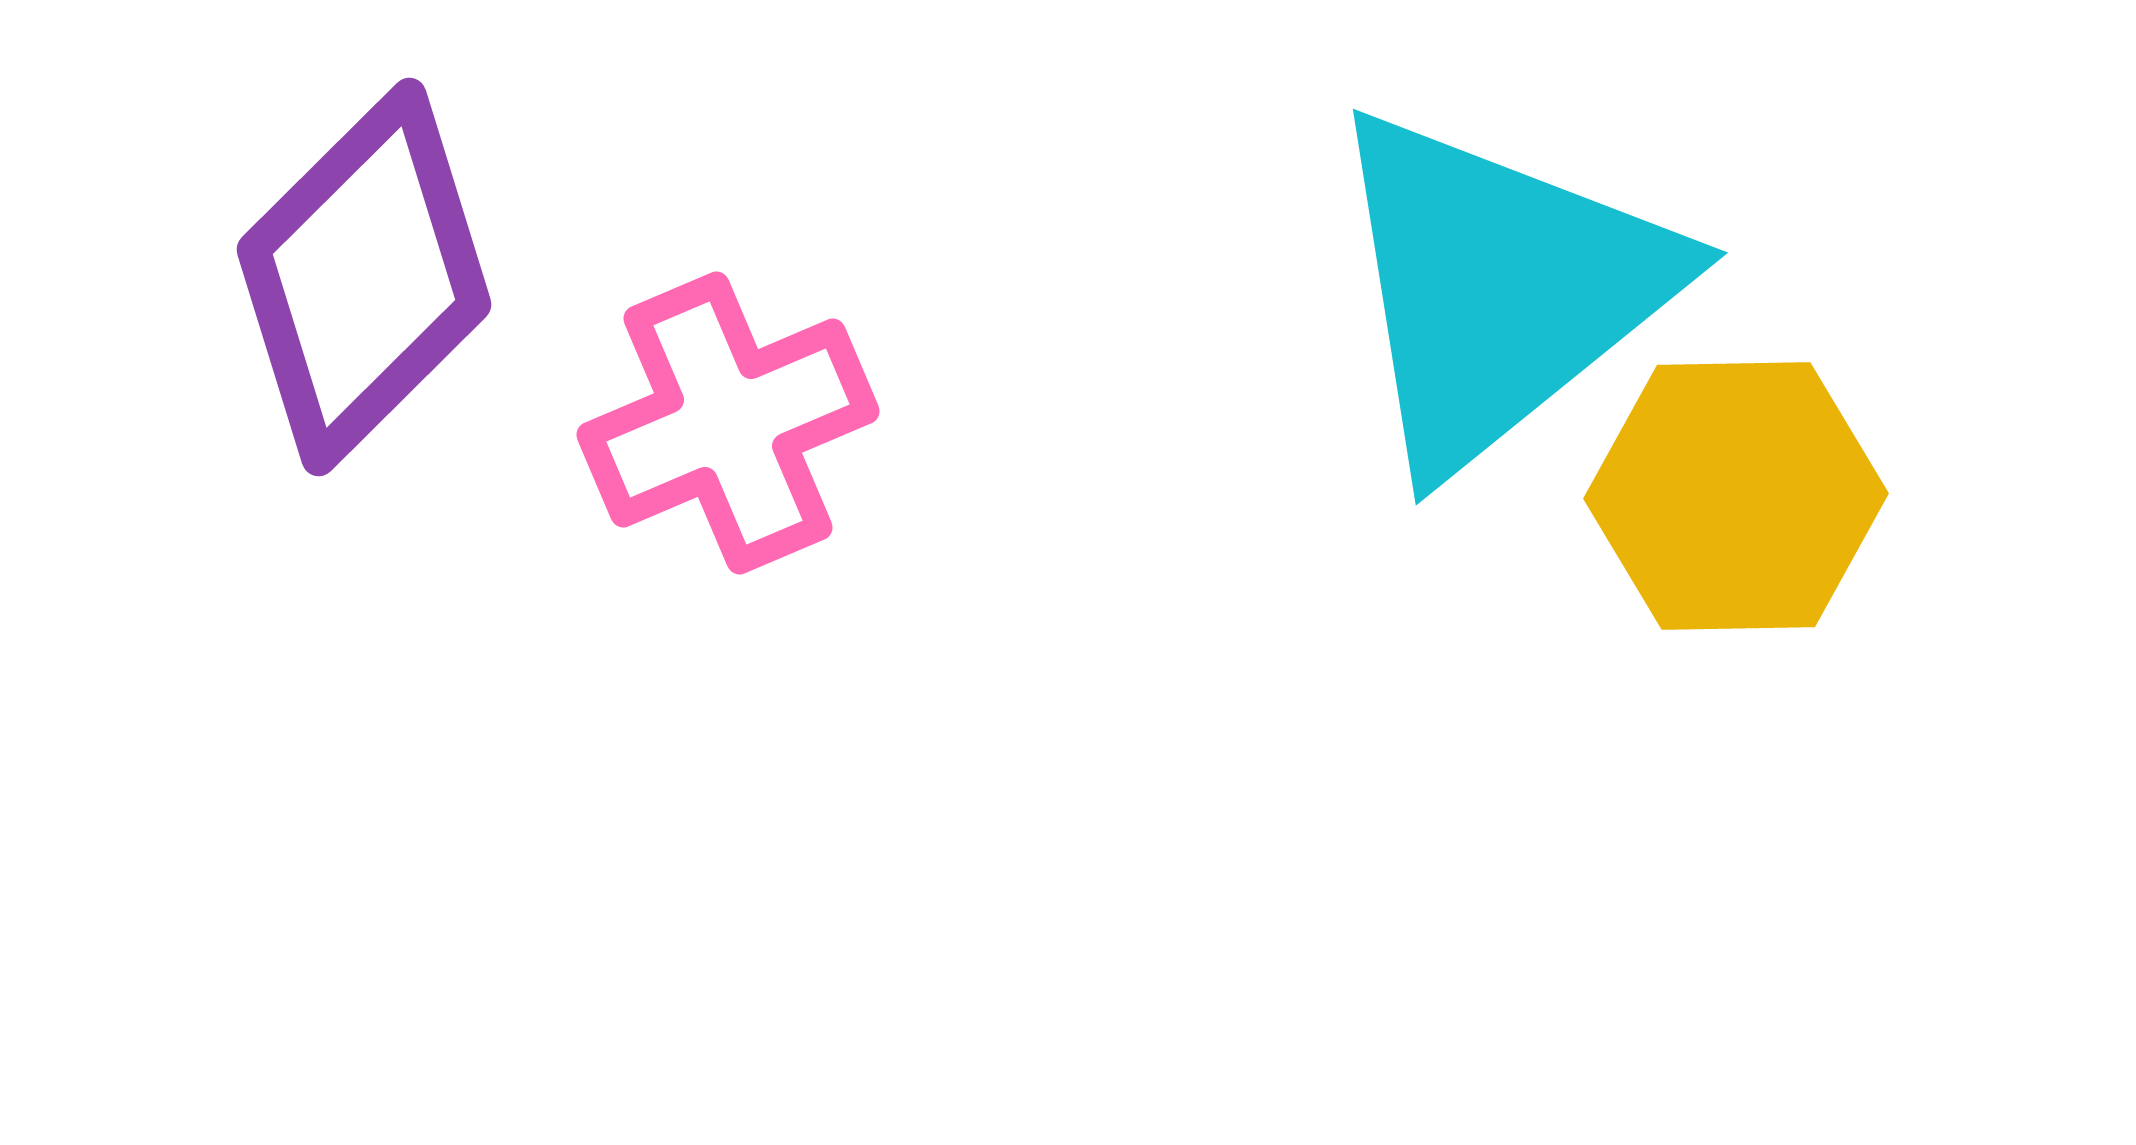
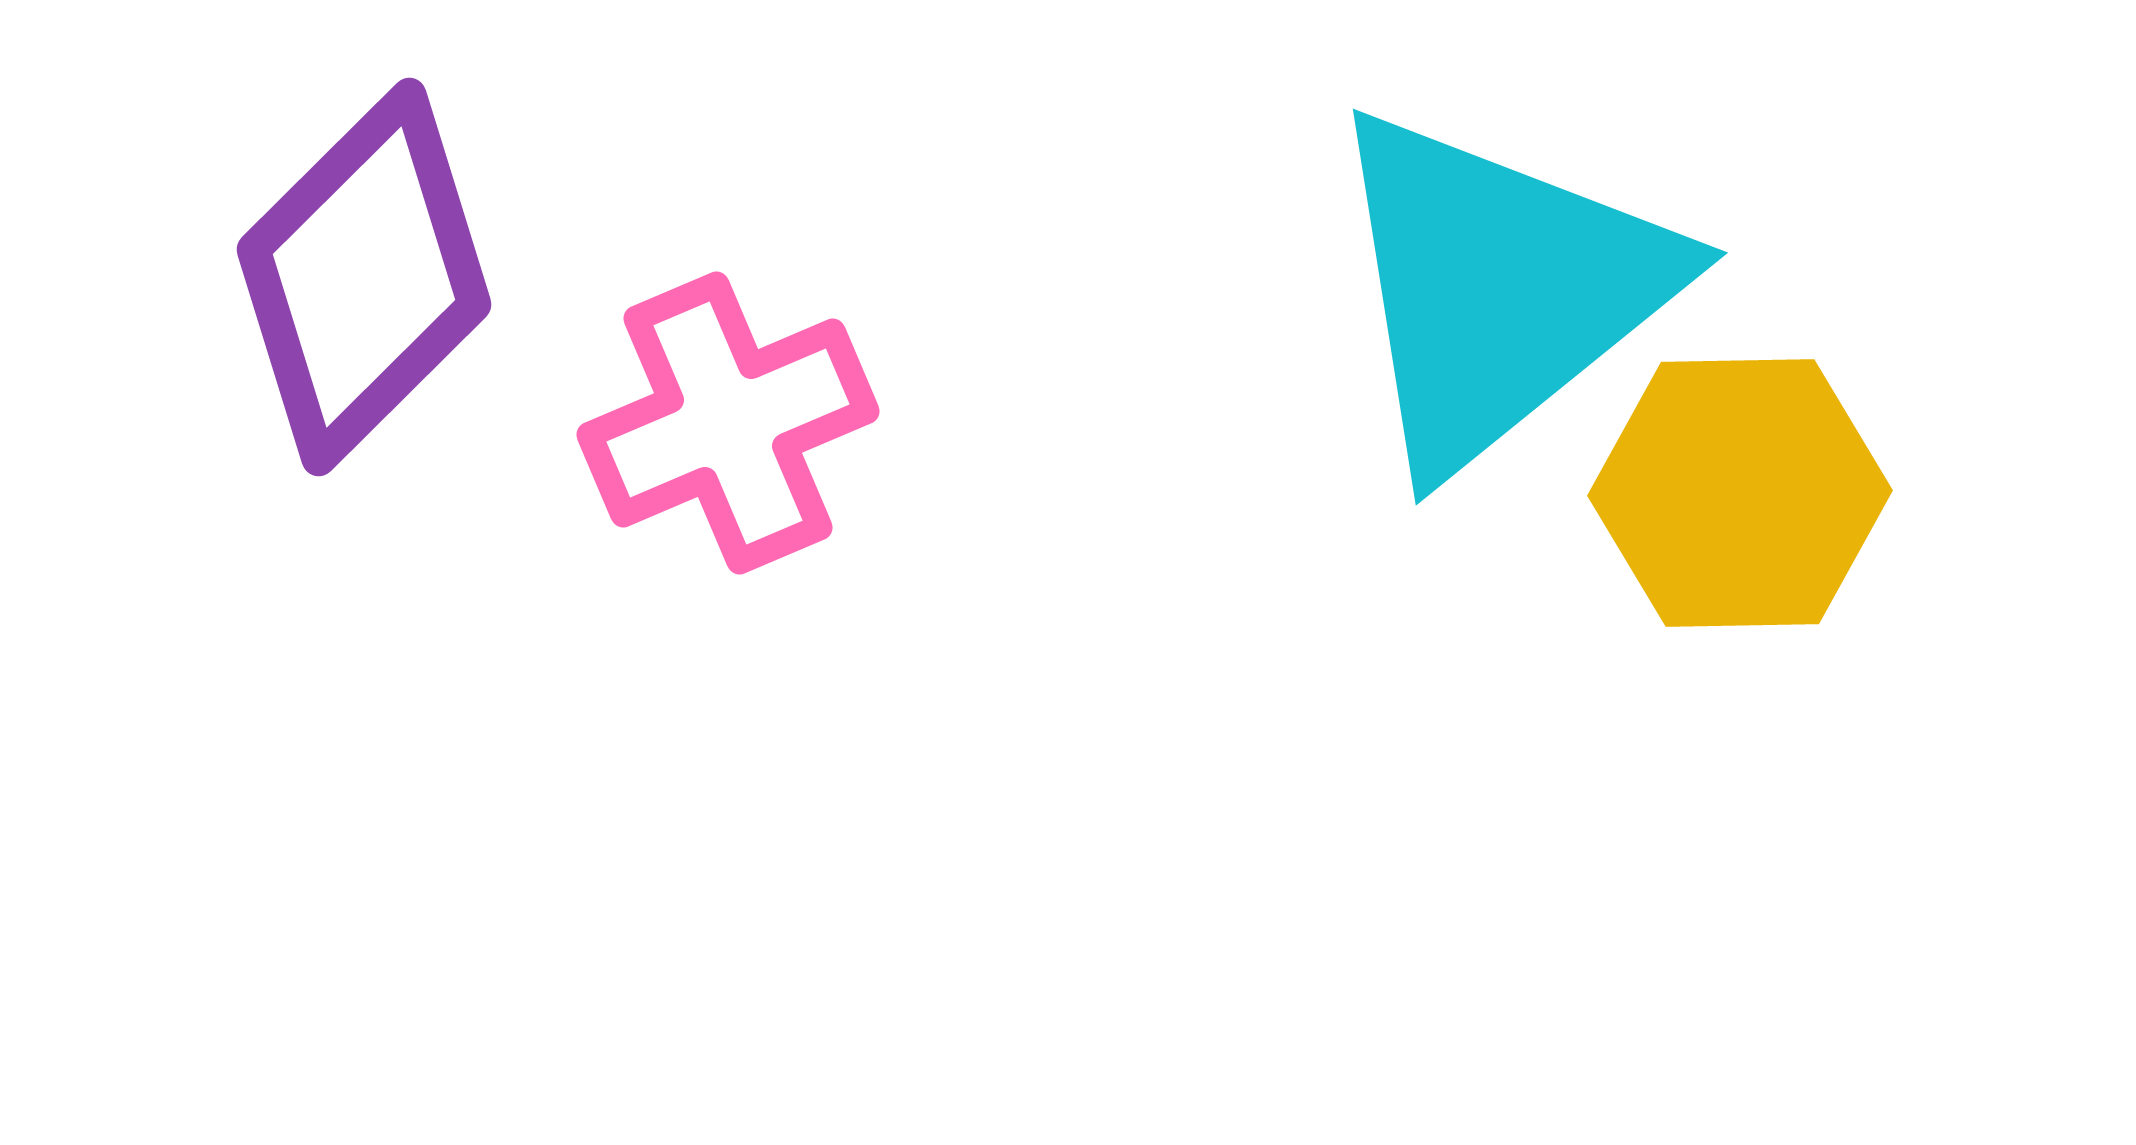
yellow hexagon: moved 4 px right, 3 px up
